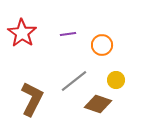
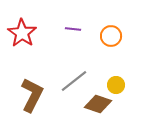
purple line: moved 5 px right, 5 px up; rotated 14 degrees clockwise
orange circle: moved 9 px right, 9 px up
yellow circle: moved 5 px down
brown L-shape: moved 4 px up
